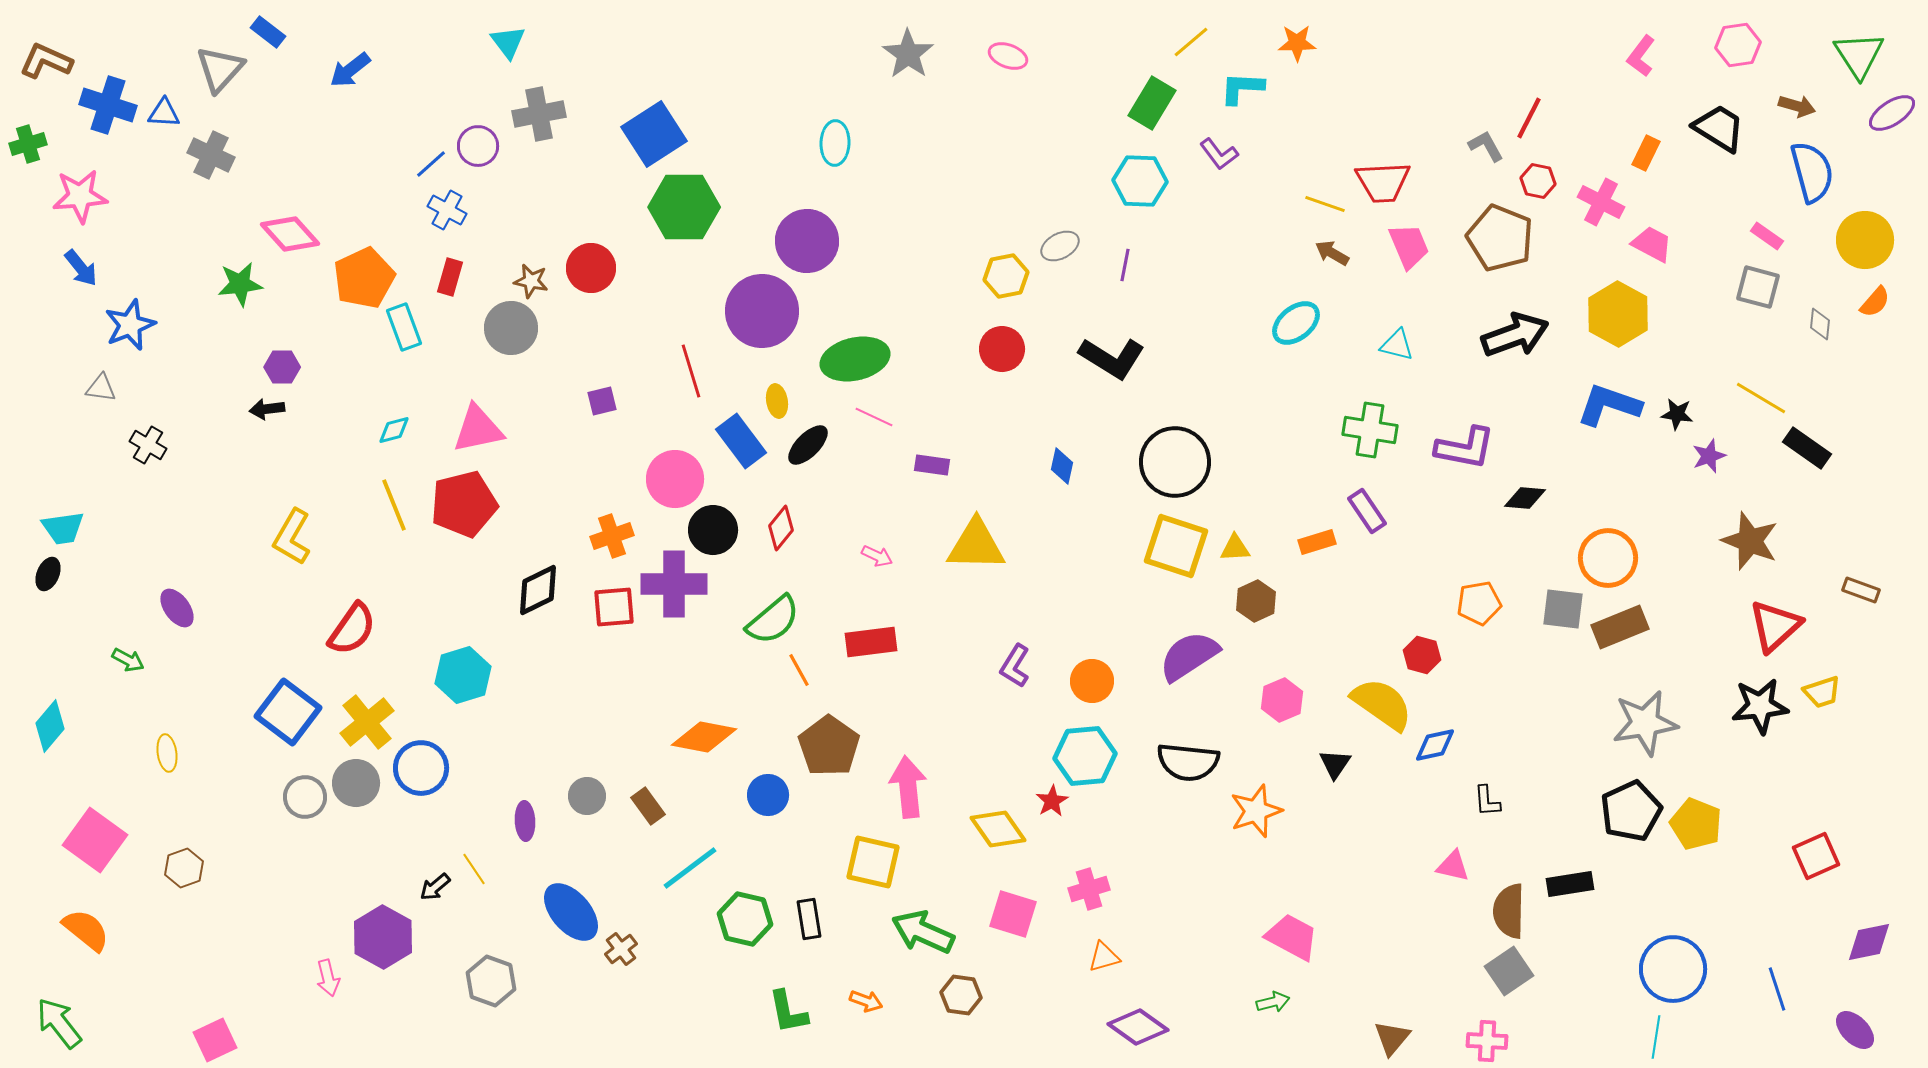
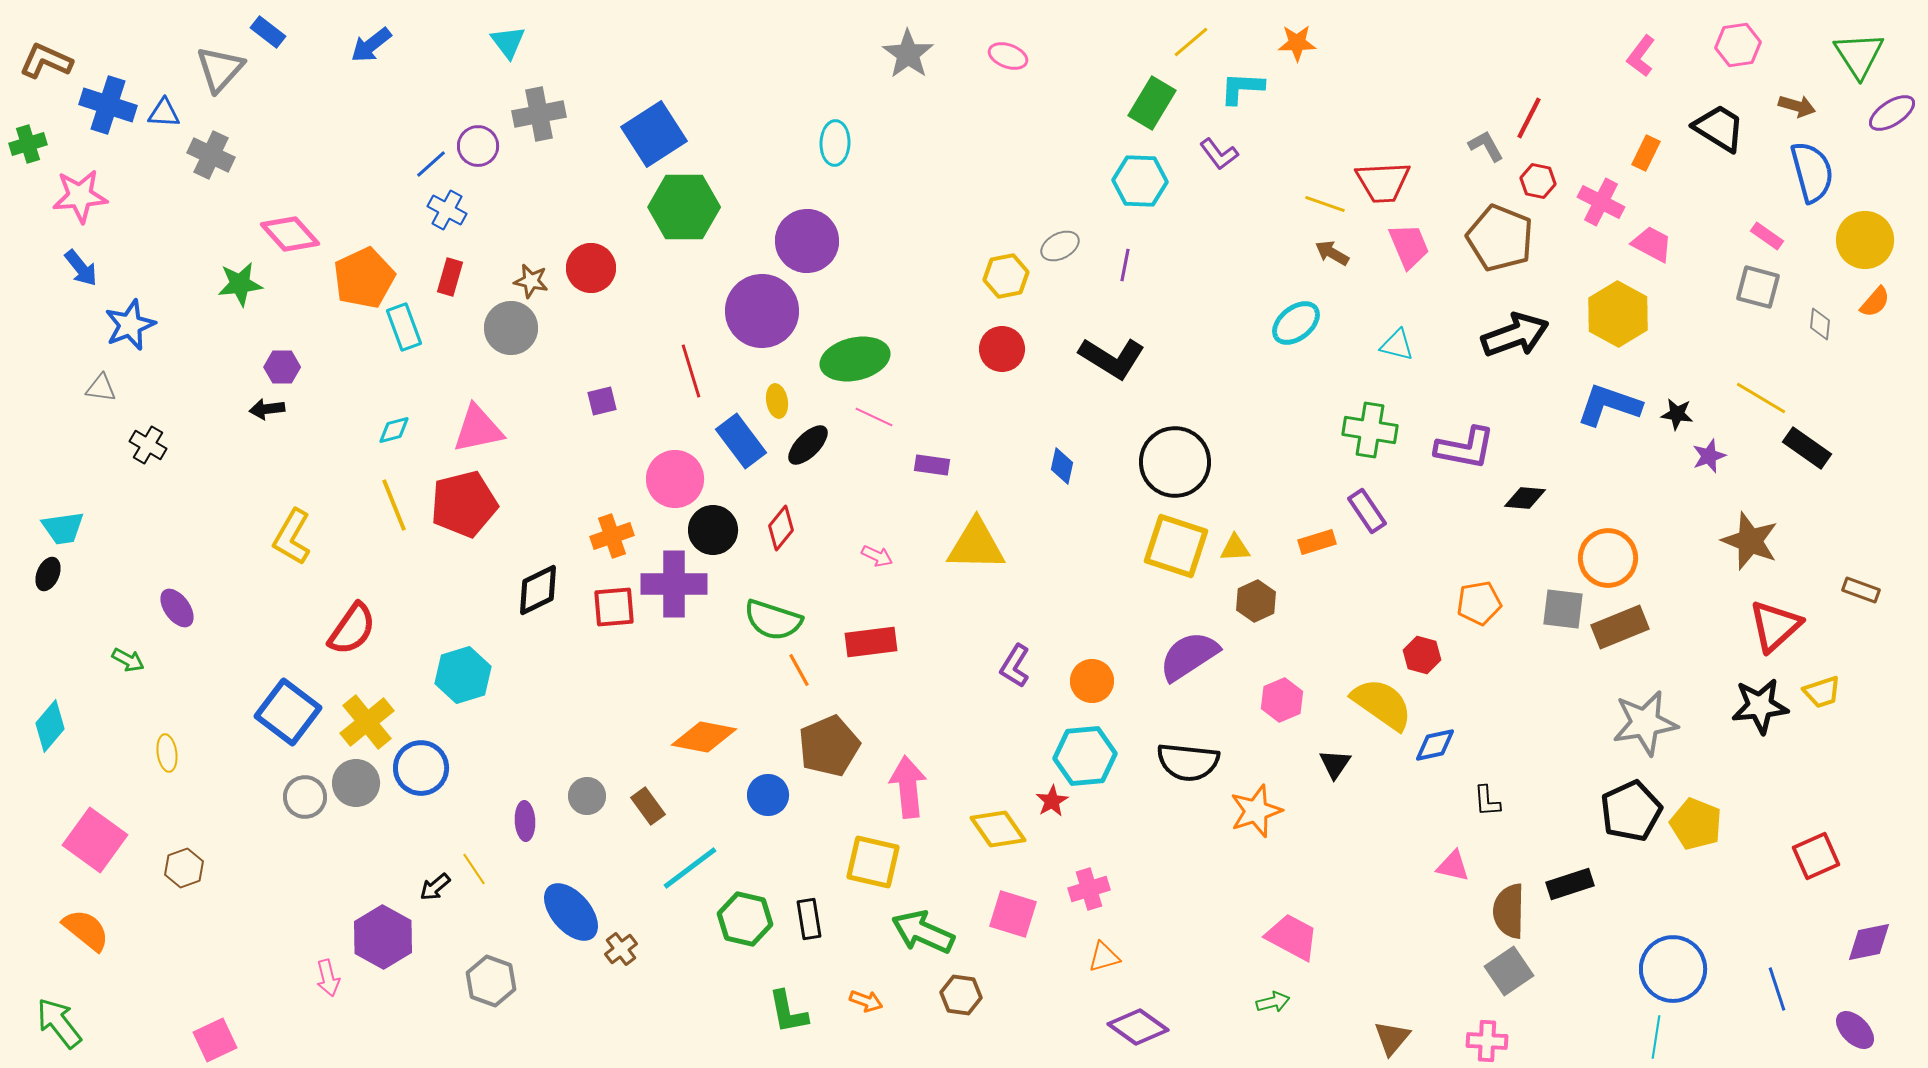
blue arrow at (350, 70): moved 21 px right, 25 px up
green semicircle at (773, 620): rotated 58 degrees clockwise
brown pentagon at (829, 746): rotated 14 degrees clockwise
black rectangle at (1570, 884): rotated 9 degrees counterclockwise
